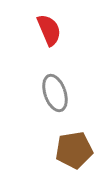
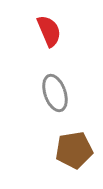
red semicircle: moved 1 px down
